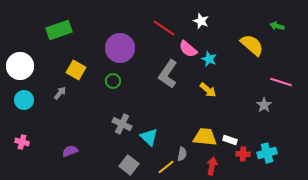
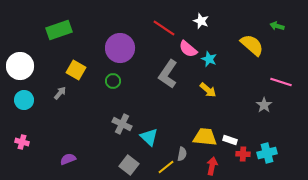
purple semicircle: moved 2 px left, 8 px down
